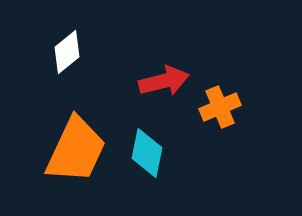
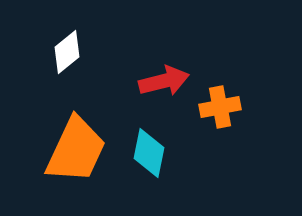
orange cross: rotated 12 degrees clockwise
cyan diamond: moved 2 px right
